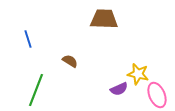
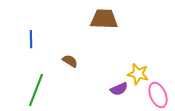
blue line: moved 3 px right; rotated 18 degrees clockwise
pink ellipse: moved 1 px right
